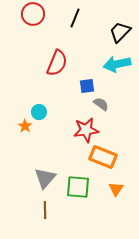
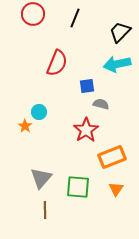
gray semicircle: rotated 21 degrees counterclockwise
red star: rotated 25 degrees counterclockwise
orange rectangle: moved 9 px right; rotated 44 degrees counterclockwise
gray triangle: moved 4 px left
